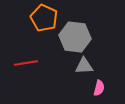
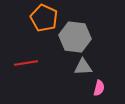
gray triangle: moved 1 px left, 1 px down
